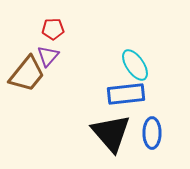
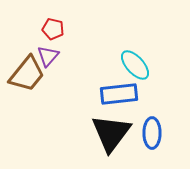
red pentagon: rotated 15 degrees clockwise
cyan ellipse: rotated 8 degrees counterclockwise
blue rectangle: moved 7 px left
black triangle: rotated 18 degrees clockwise
